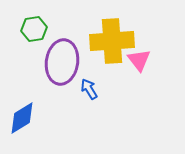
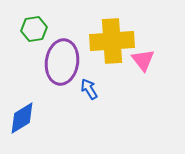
pink triangle: moved 4 px right
